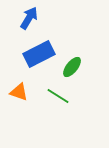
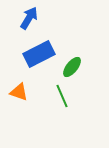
green line: moved 4 px right; rotated 35 degrees clockwise
